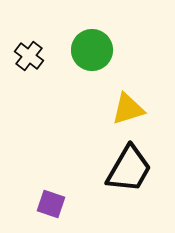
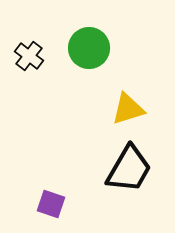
green circle: moved 3 px left, 2 px up
